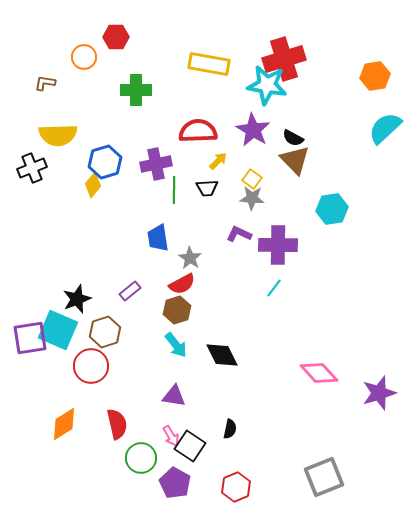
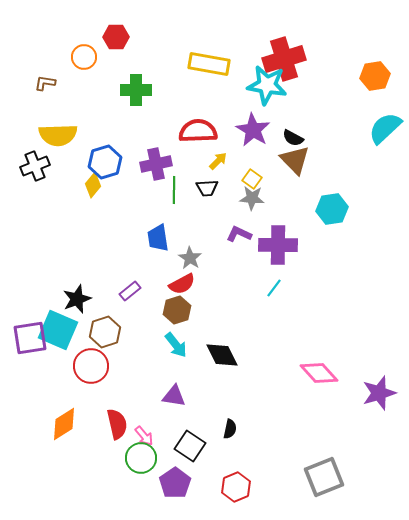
black cross at (32, 168): moved 3 px right, 2 px up
pink arrow at (171, 436): moved 27 px left; rotated 10 degrees counterclockwise
purple pentagon at (175, 483): rotated 8 degrees clockwise
